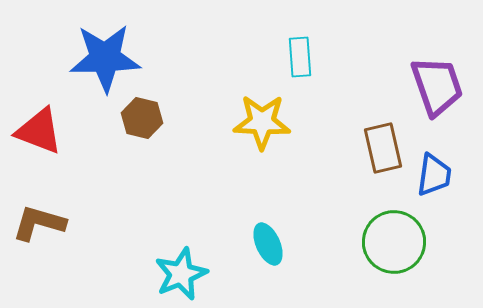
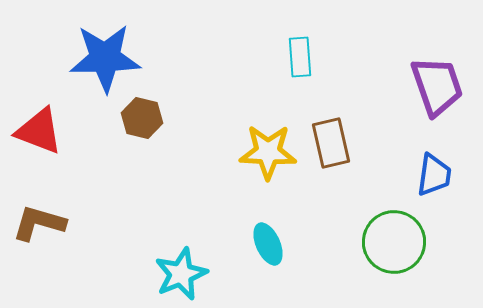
yellow star: moved 6 px right, 30 px down
brown rectangle: moved 52 px left, 5 px up
